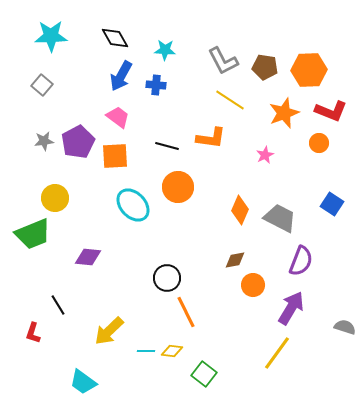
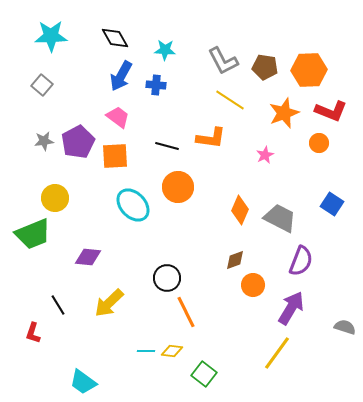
brown diamond at (235, 260): rotated 10 degrees counterclockwise
yellow arrow at (109, 331): moved 28 px up
